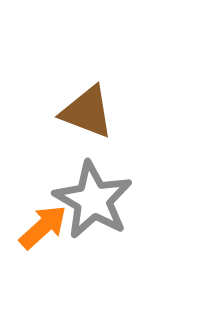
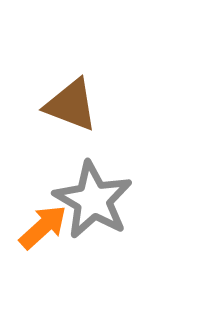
brown triangle: moved 16 px left, 7 px up
